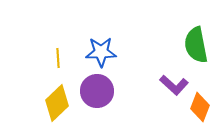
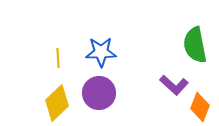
green semicircle: moved 1 px left
purple circle: moved 2 px right, 2 px down
